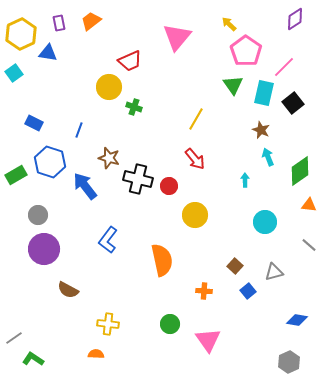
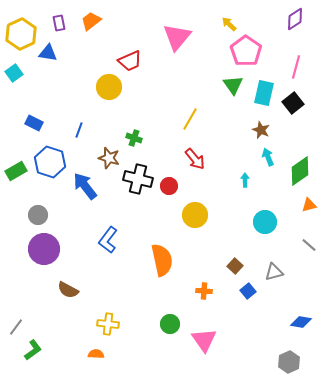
pink line at (284, 67): moved 12 px right; rotated 30 degrees counterclockwise
green cross at (134, 107): moved 31 px down
yellow line at (196, 119): moved 6 px left
green rectangle at (16, 175): moved 4 px up
orange triangle at (309, 205): rotated 21 degrees counterclockwise
blue diamond at (297, 320): moved 4 px right, 2 px down
gray line at (14, 338): moved 2 px right, 11 px up; rotated 18 degrees counterclockwise
pink triangle at (208, 340): moved 4 px left
green L-shape at (33, 359): moved 9 px up; rotated 110 degrees clockwise
